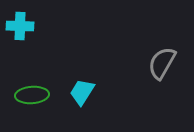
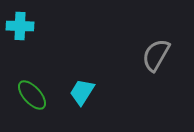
gray semicircle: moved 6 px left, 8 px up
green ellipse: rotated 52 degrees clockwise
